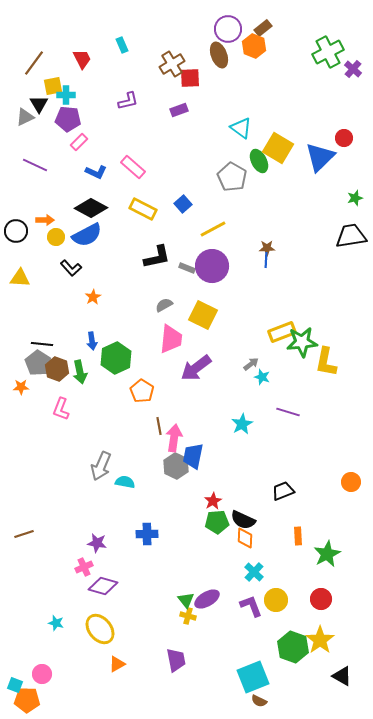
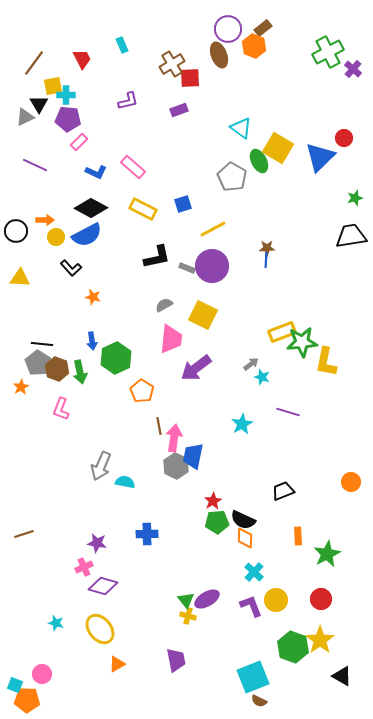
blue square at (183, 204): rotated 24 degrees clockwise
orange star at (93, 297): rotated 28 degrees counterclockwise
orange star at (21, 387): rotated 28 degrees counterclockwise
